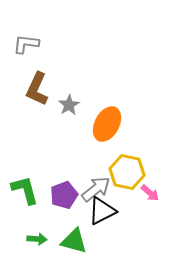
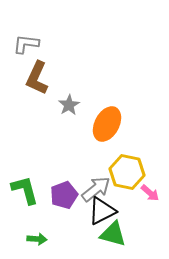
brown L-shape: moved 11 px up
green triangle: moved 39 px right, 7 px up
